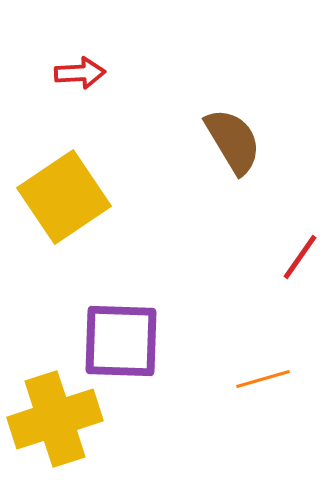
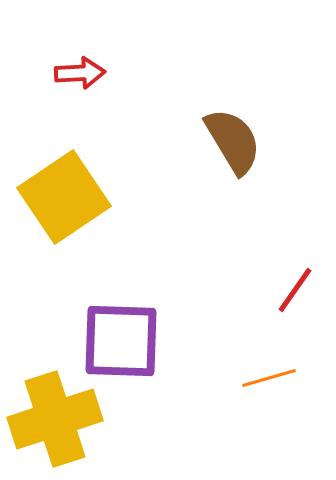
red line: moved 5 px left, 33 px down
orange line: moved 6 px right, 1 px up
